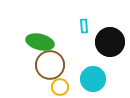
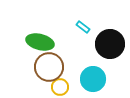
cyan rectangle: moved 1 px left, 1 px down; rotated 48 degrees counterclockwise
black circle: moved 2 px down
brown circle: moved 1 px left, 2 px down
